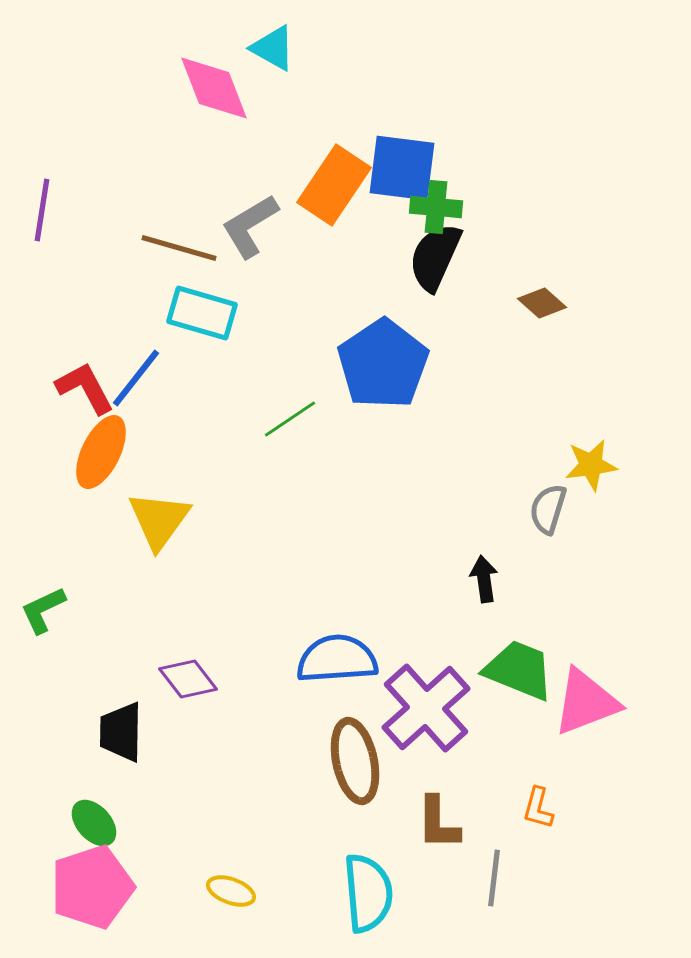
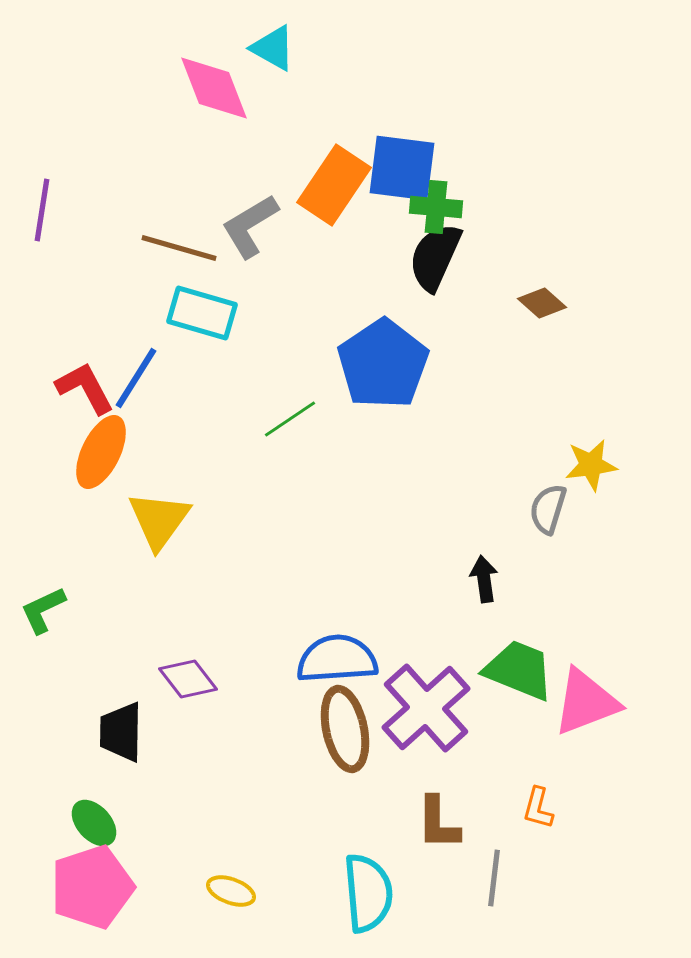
blue line: rotated 6 degrees counterclockwise
brown ellipse: moved 10 px left, 32 px up
